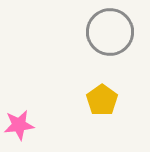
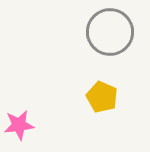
yellow pentagon: moved 3 px up; rotated 12 degrees counterclockwise
